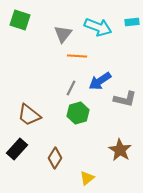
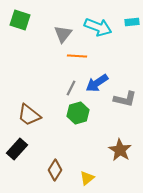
blue arrow: moved 3 px left, 2 px down
brown diamond: moved 12 px down
